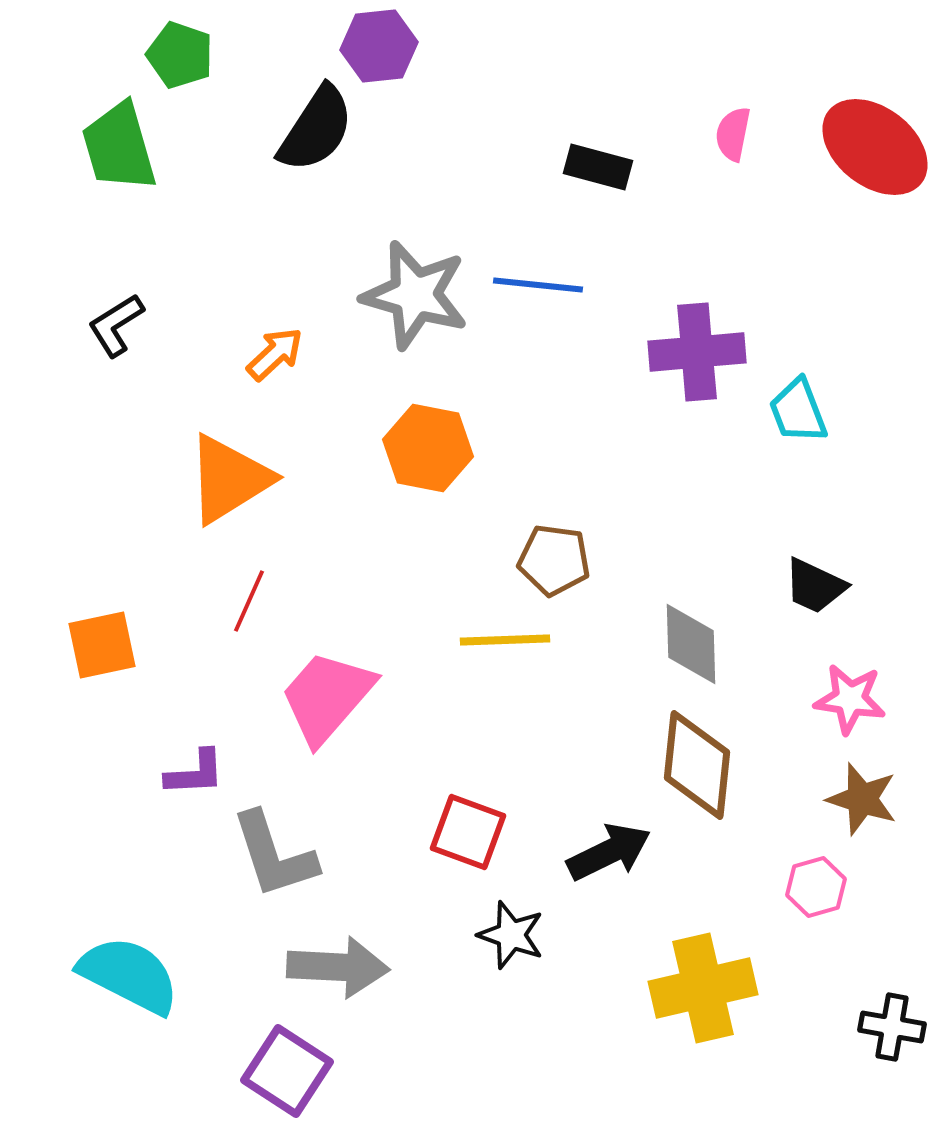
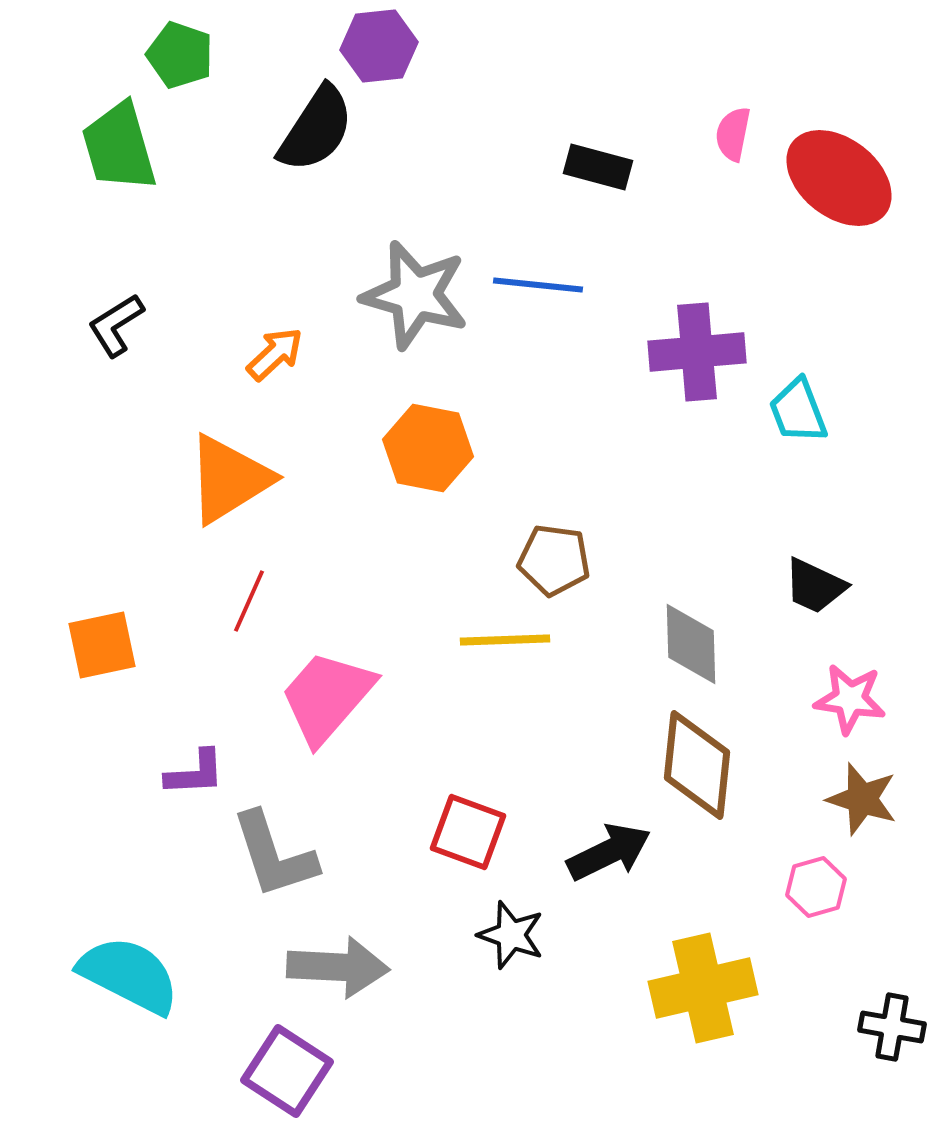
red ellipse: moved 36 px left, 31 px down
